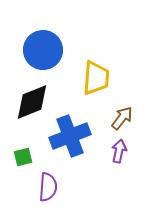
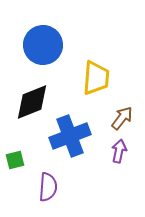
blue circle: moved 5 px up
green square: moved 8 px left, 3 px down
